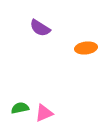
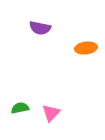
purple semicircle: rotated 20 degrees counterclockwise
pink triangle: moved 7 px right; rotated 24 degrees counterclockwise
